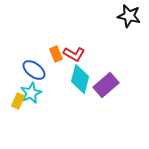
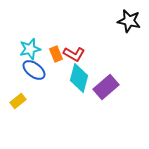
black star: moved 5 px down
cyan diamond: moved 1 px left, 1 px up
purple rectangle: moved 2 px down
cyan star: moved 1 px left, 44 px up; rotated 10 degrees clockwise
yellow rectangle: rotated 28 degrees clockwise
